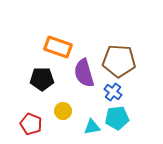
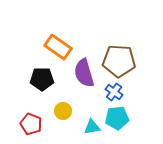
orange rectangle: rotated 16 degrees clockwise
blue cross: moved 1 px right
